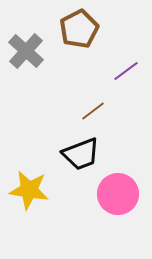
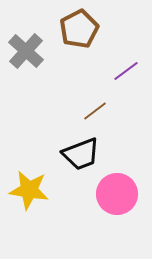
brown line: moved 2 px right
pink circle: moved 1 px left
